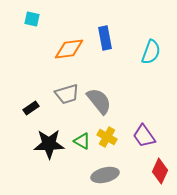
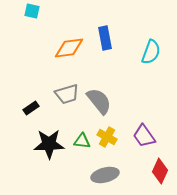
cyan square: moved 8 px up
orange diamond: moved 1 px up
green triangle: rotated 24 degrees counterclockwise
